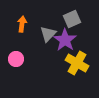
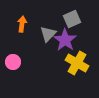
pink circle: moved 3 px left, 3 px down
